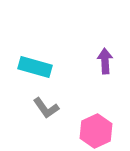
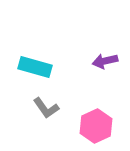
purple arrow: rotated 100 degrees counterclockwise
pink hexagon: moved 5 px up
